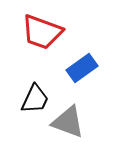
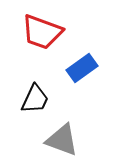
gray triangle: moved 6 px left, 18 px down
